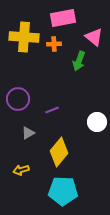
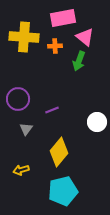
pink triangle: moved 9 px left
orange cross: moved 1 px right, 2 px down
gray triangle: moved 2 px left, 4 px up; rotated 24 degrees counterclockwise
cyan pentagon: rotated 16 degrees counterclockwise
